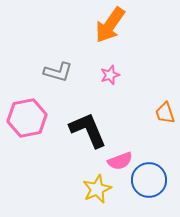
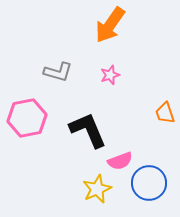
blue circle: moved 3 px down
